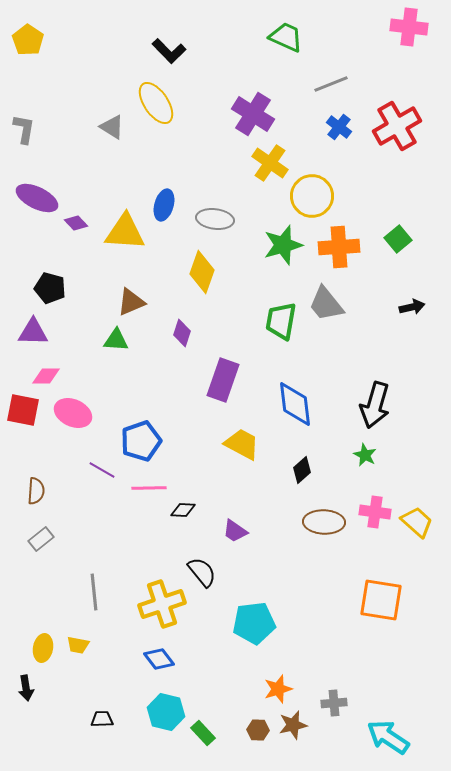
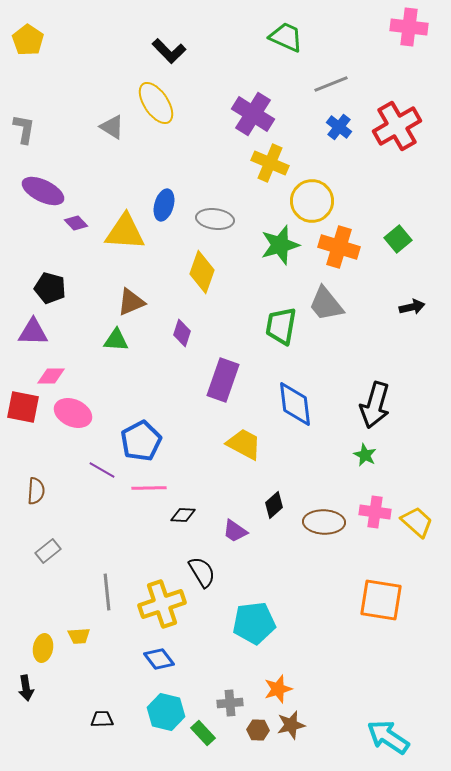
yellow cross at (270, 163): rotated 12 degrees counterclockwise
yellow circle at (312, 196): moved 5 px down
purple ellipse at (37, 198): moved 6 px right, 7 px up
green star at (283, 245): moved 3 px left
orange cross at (339, 247): rotated 21 degrees clockwise
green trapezoid at (281, 321): moved 5 px down
pink diamond at (46, 376): moved 5 px right
red square at (23, 410): moved 3 px up
blue pentagon at (141, 441): rotated 9 degrees counterclockwise
yellow trapezoid at (242, 444): moved 2 px right
black diamond at (302, 470): moved 28 px left, 35 px down
black diamond at (183, 510): moved 5 px down
gray rectangle at (41, 539): moved 7 px right, 12 px down
black semicircle at (202, 572): rotated 8 degrees clockwise
gray line at (94, 592): moved 13 px right
yellow trapezoid at (78, 645): moved 1 px right, 9 px up; rotated 15 degrees counterclockwise
gray cross at (334, 703): moved 104 px left
brown star at (293, 725): moved 2 px left
